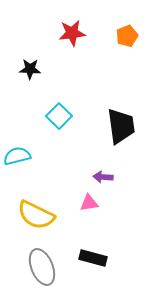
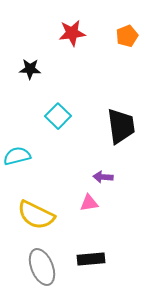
cyan square: moved 1 px left
black rectangle: moved 2 px left, 1 px down; rotated 20 degrees counterclockwise
